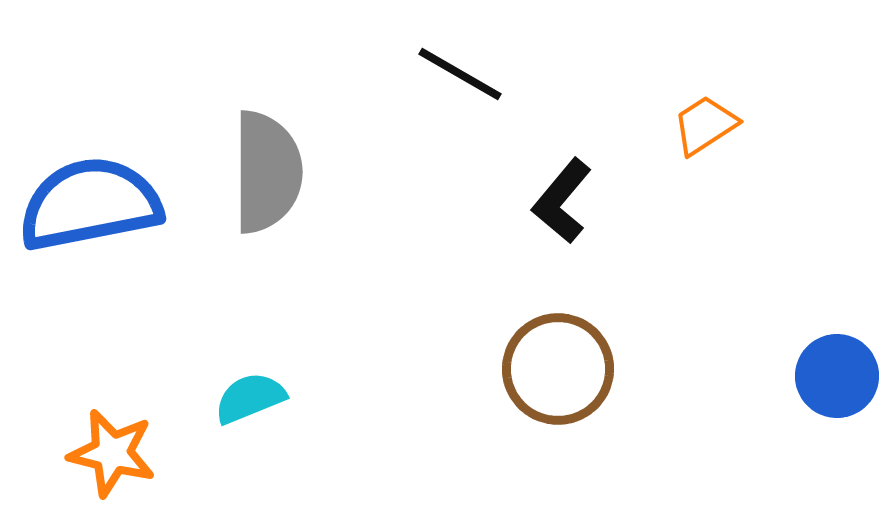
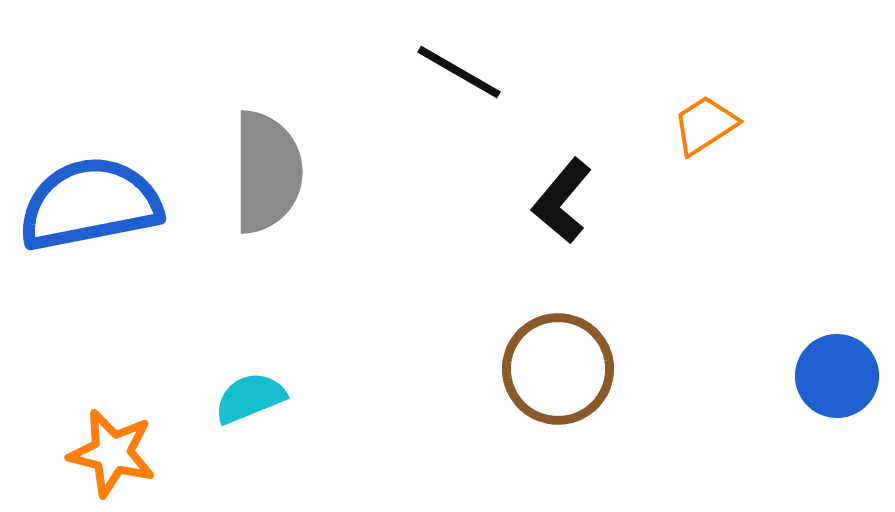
black line: moved 1 px left, 2 px up
